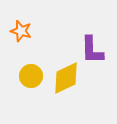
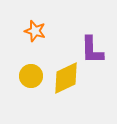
orange star: moved 14 px right
